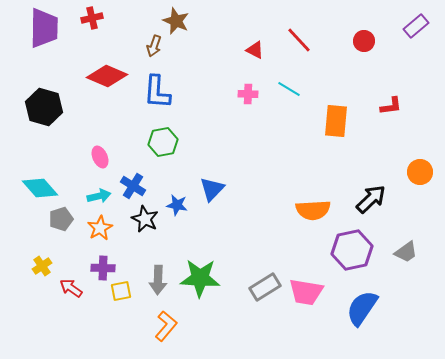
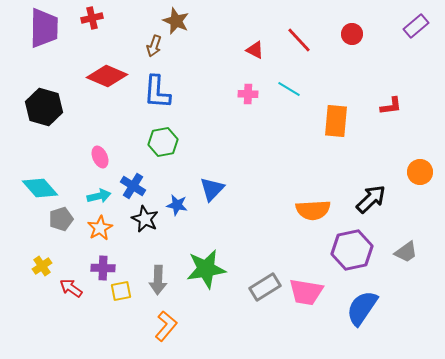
red circle: moved 12 px left, 7 px up
green star: moved 6 px right, 9 px up; rotated 12 degrees counterclockwise
